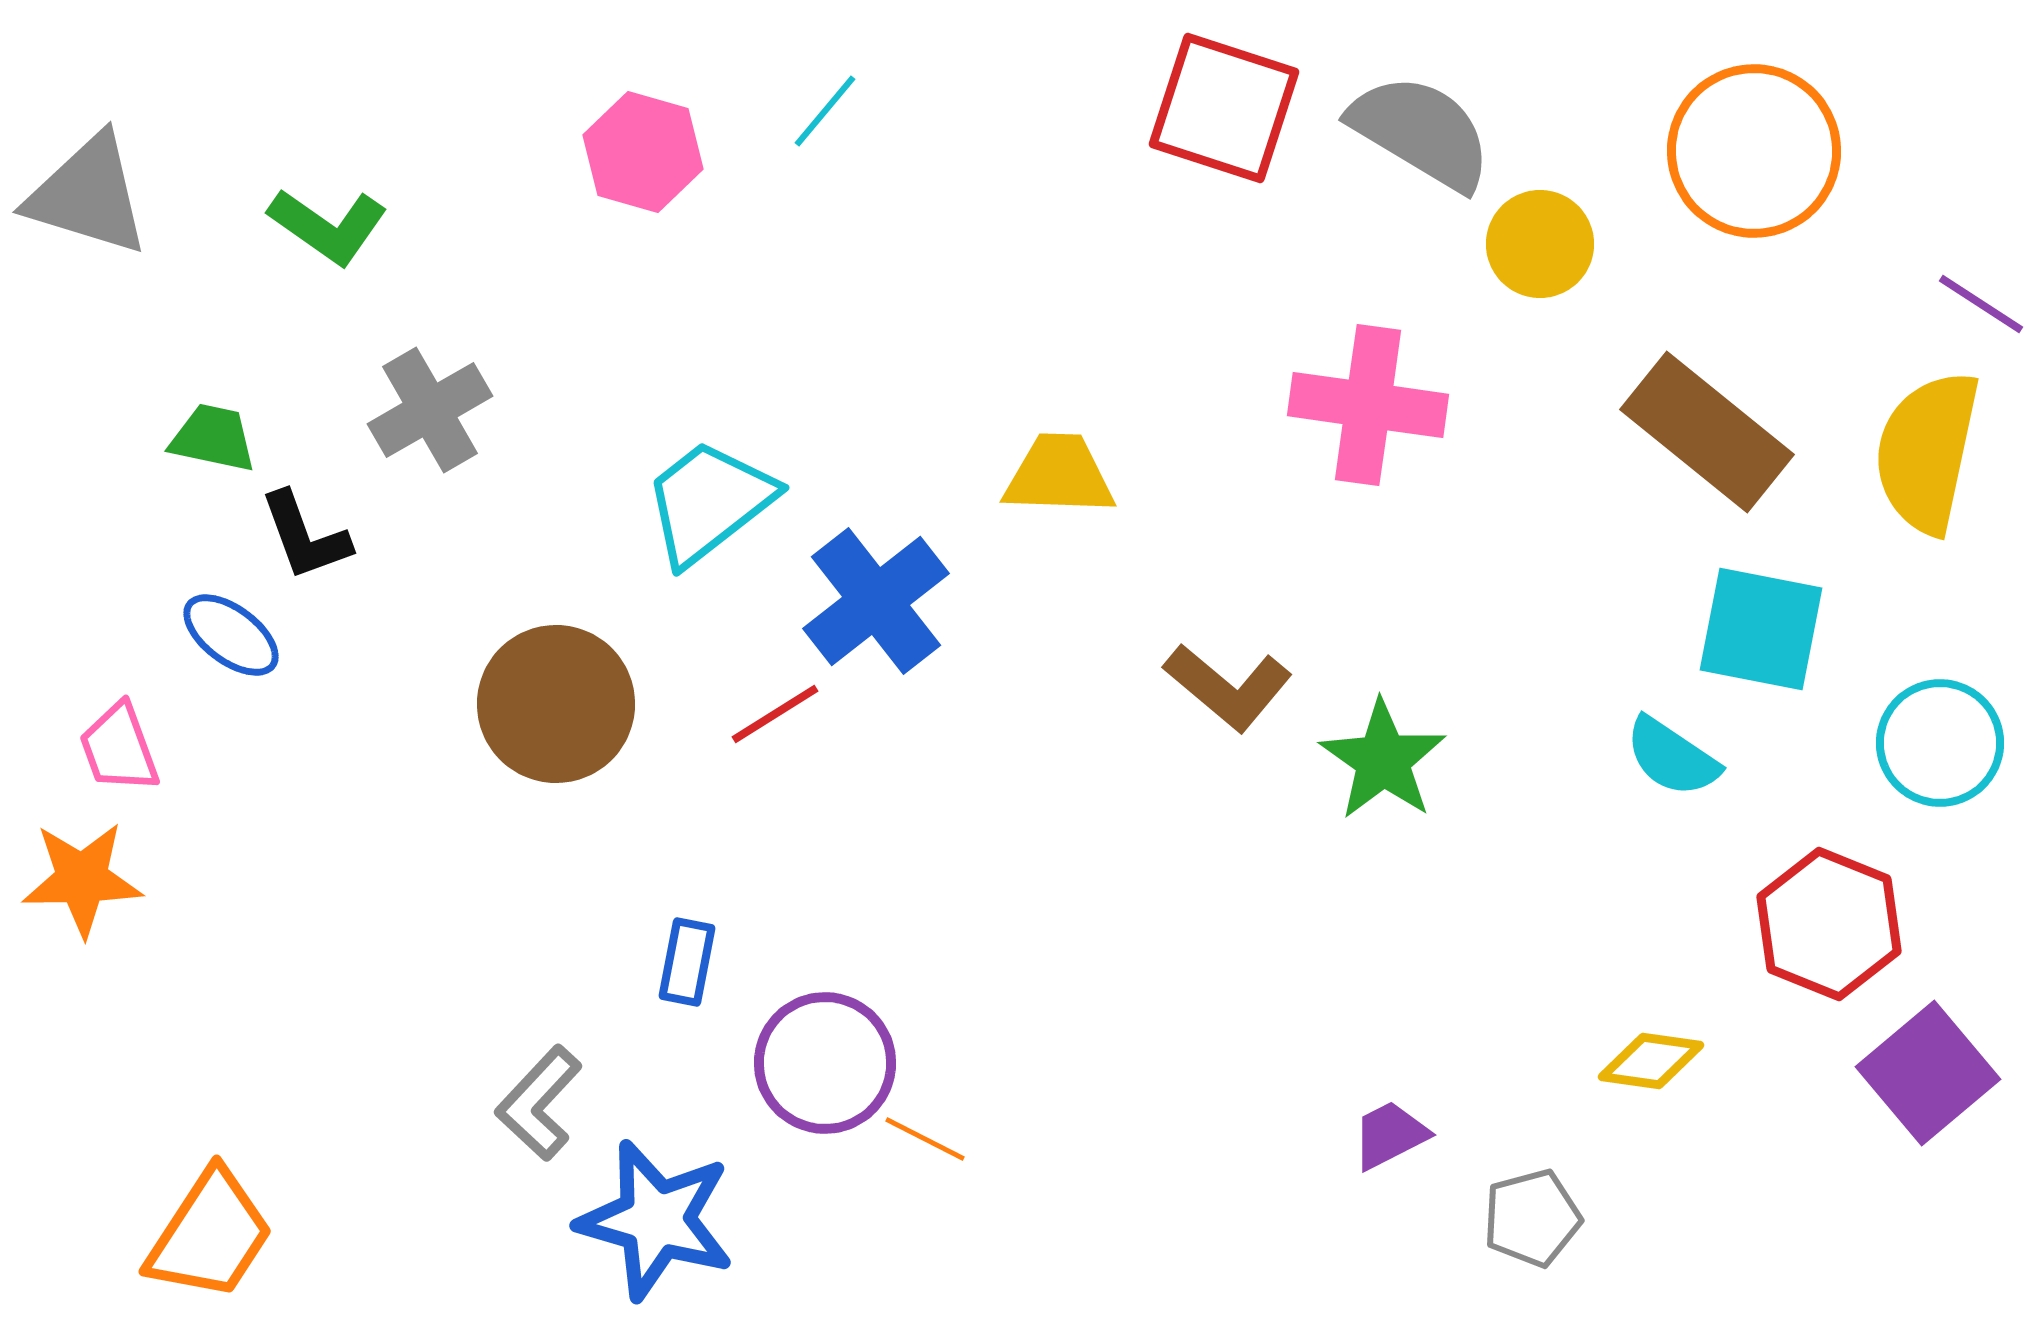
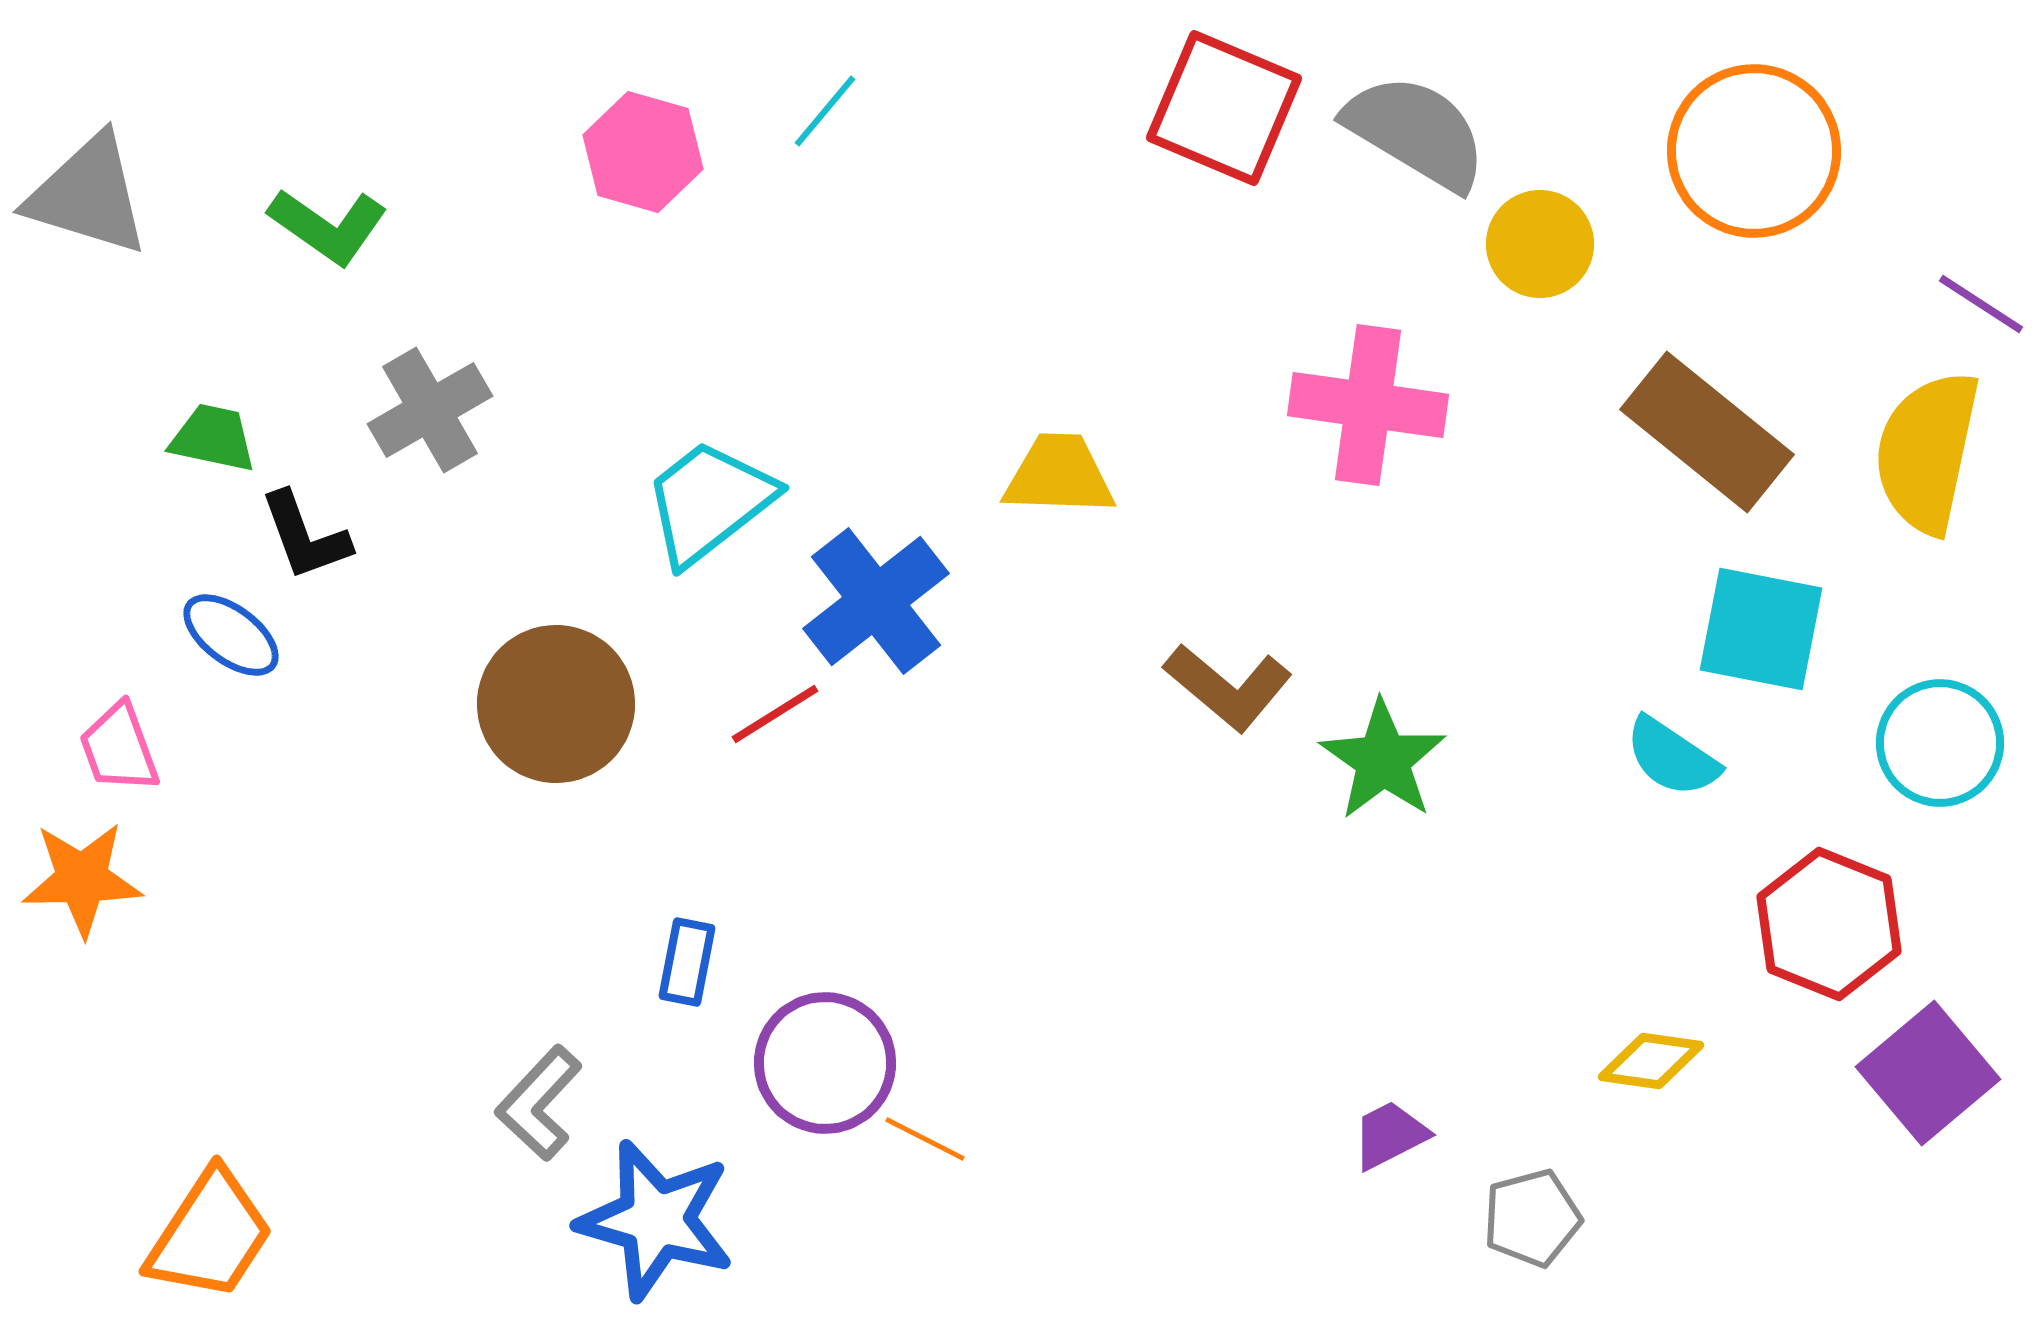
red square: rotated 5 degrees clockwise
gray semicircle: moved 5 px left
